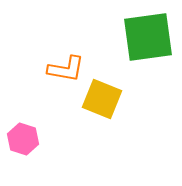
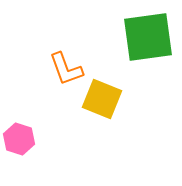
orange L-shape: rotated 60 degrees clockwise
pink hexagon: moved 4 px left
